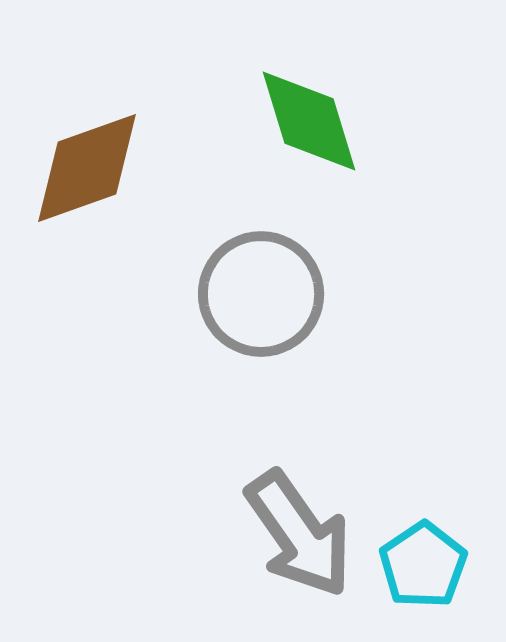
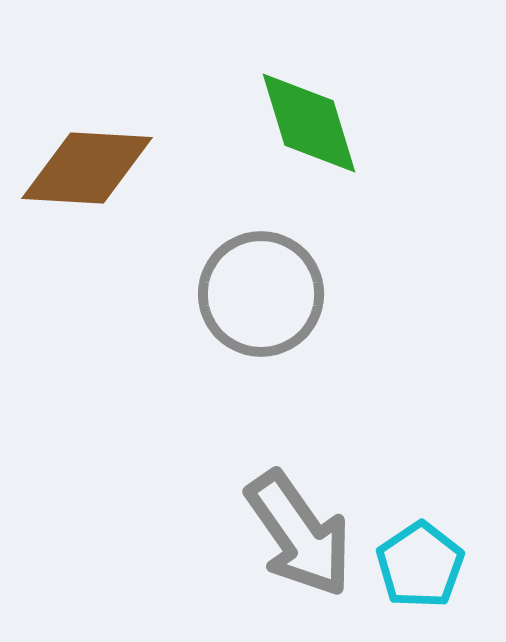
green diamond: moved 2 px down
brown diamond: rotated 23 degrees clockwise
cyan pentagon: moved 3 px left
